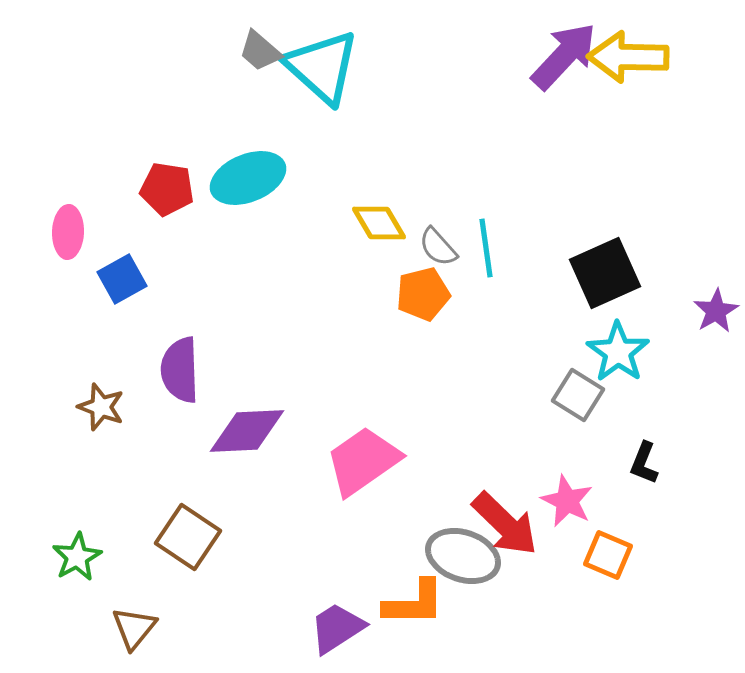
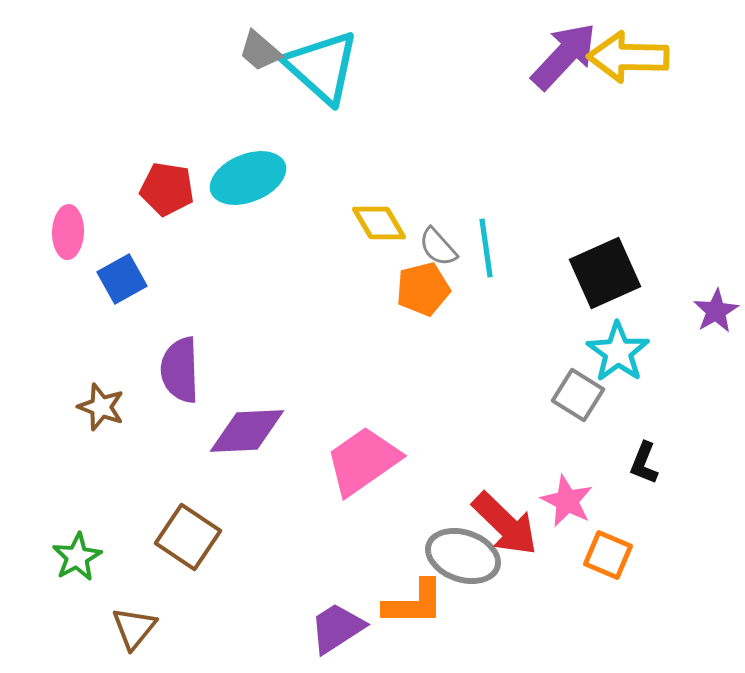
orange pentagon: moved 5 px up
